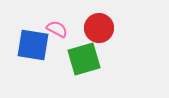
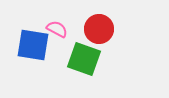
red circle: moved 1 px down
green square: rotated 36 degrees clockwise
